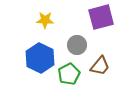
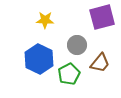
purple square: moved 1 px right
blue hexagon: moved 1 px left, 1 px down
brown trapezoid: moved 3 px up
